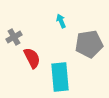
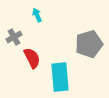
cyan arrow: moved 24 px left, 6 px up
gray pentagon: rotated 8 degrees counterclockwise
